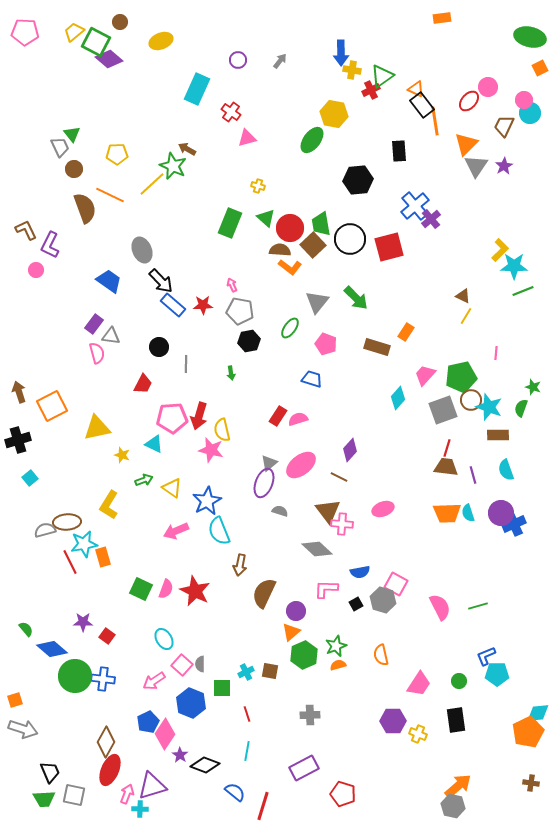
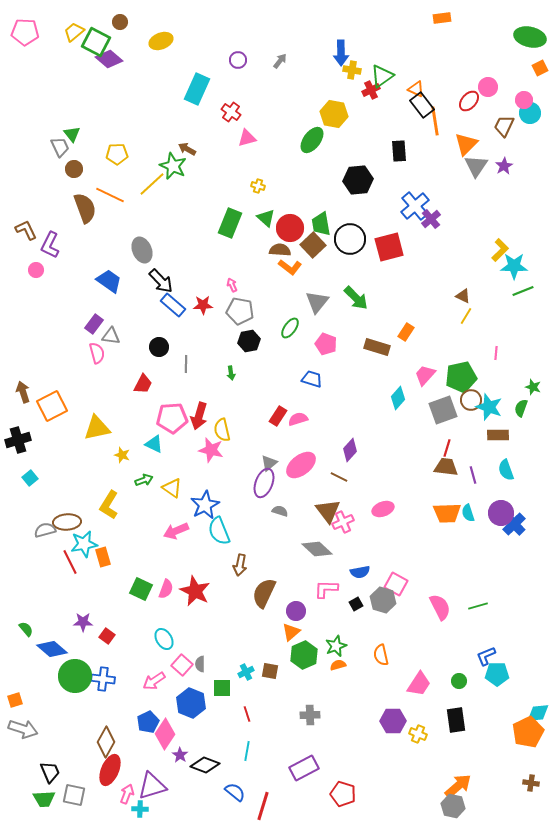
brown arrow at (19, 392): moved 4 px right
blue star at (207, 501): moved 2 px left, 4 px down
pink cross at (342, 524): moved 1 px right, 2 px up; rotated 30 degrees counterclockwise
blue cross at (514, 524): rotated 20 degrees counterclockwise
